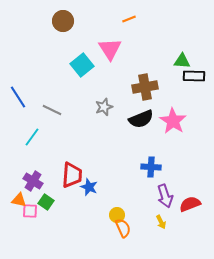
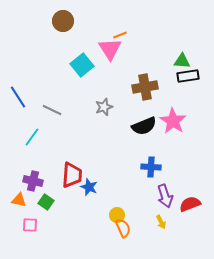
orange line: moved 9 px left, 16 px down
black rectangle: moved 6 px left; rotated 10 degrees counterclockwise
black semicircle: moved 3 px right, 7 px down
purple cross: rotated 18 degrees counterclockwise
pink square: moved 14 px down
